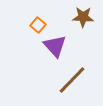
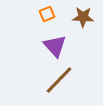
orange square: moved 9 px right, 11 px up; rotated 28 degrees clockwise
brown line: moved 13 px left
